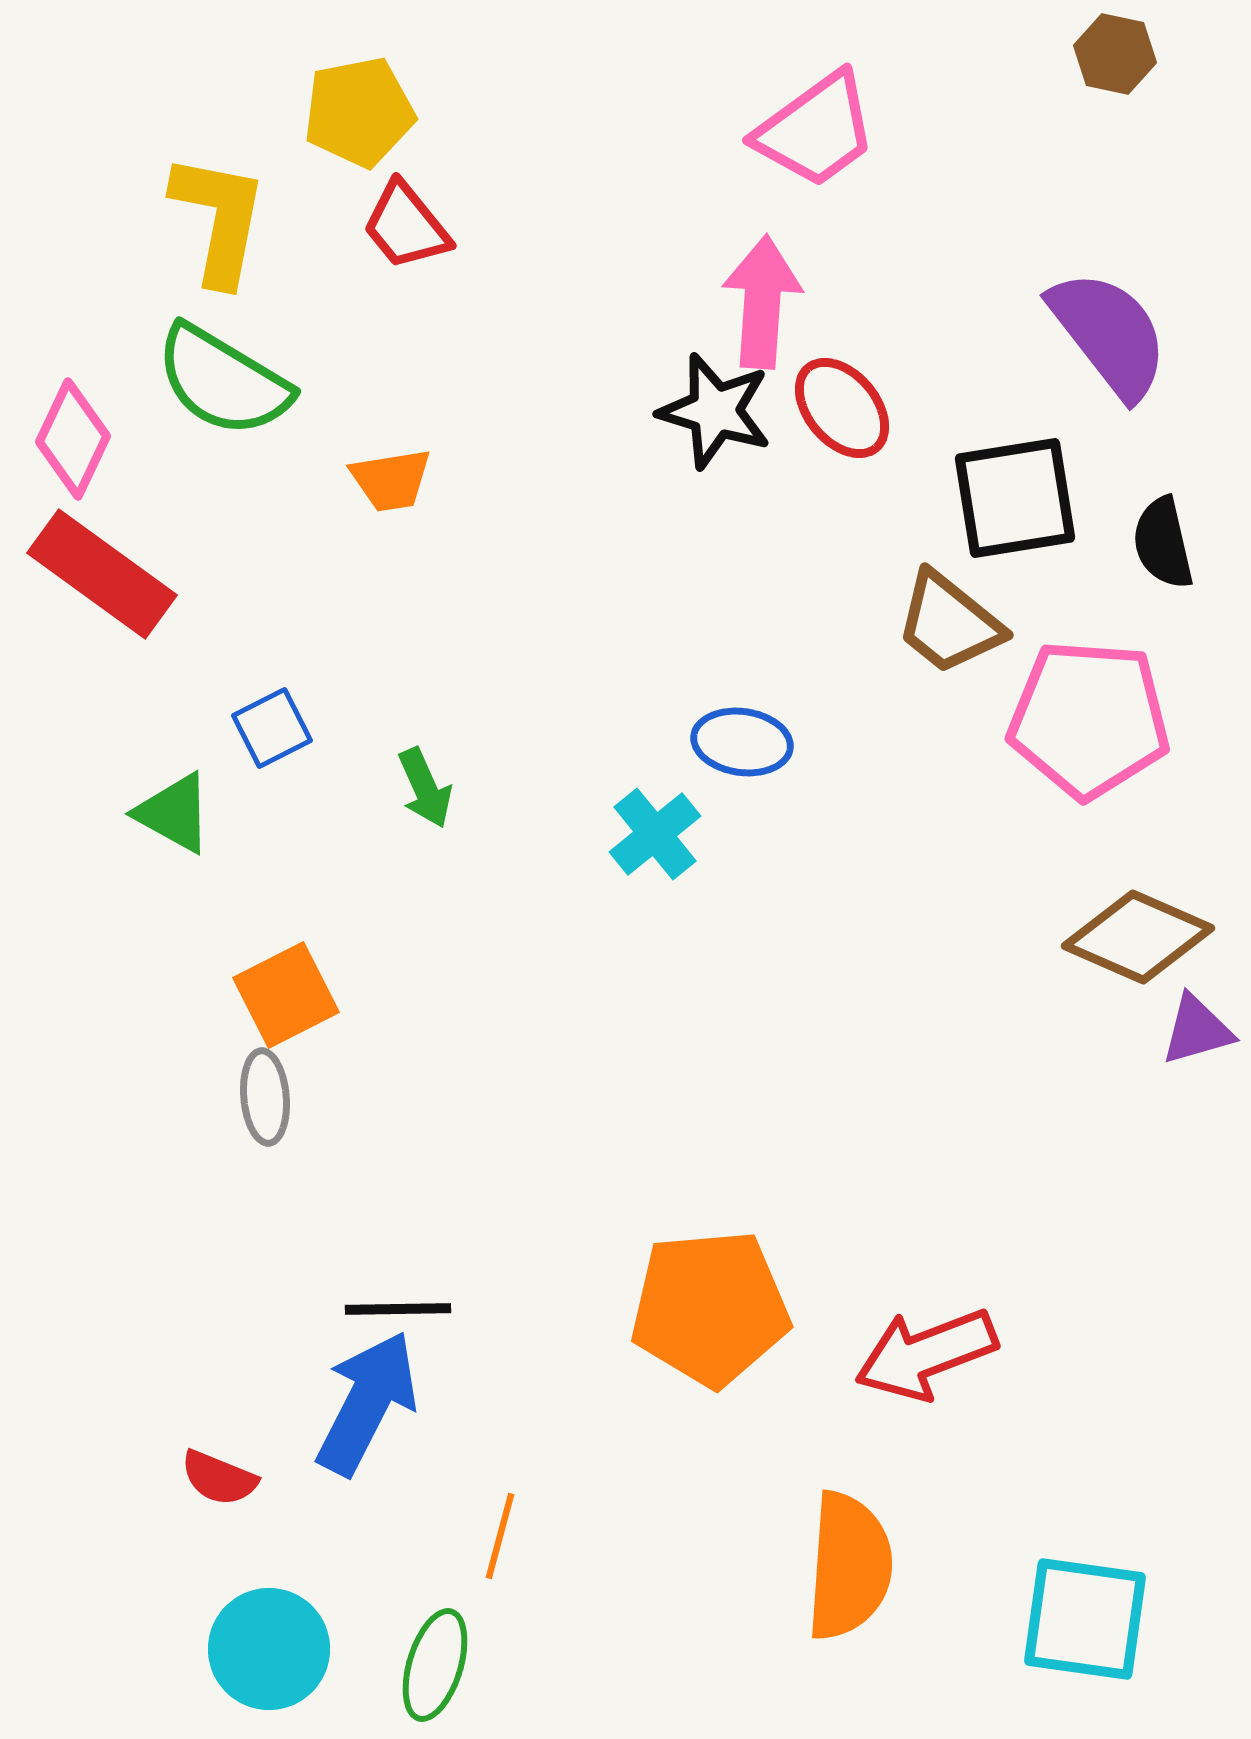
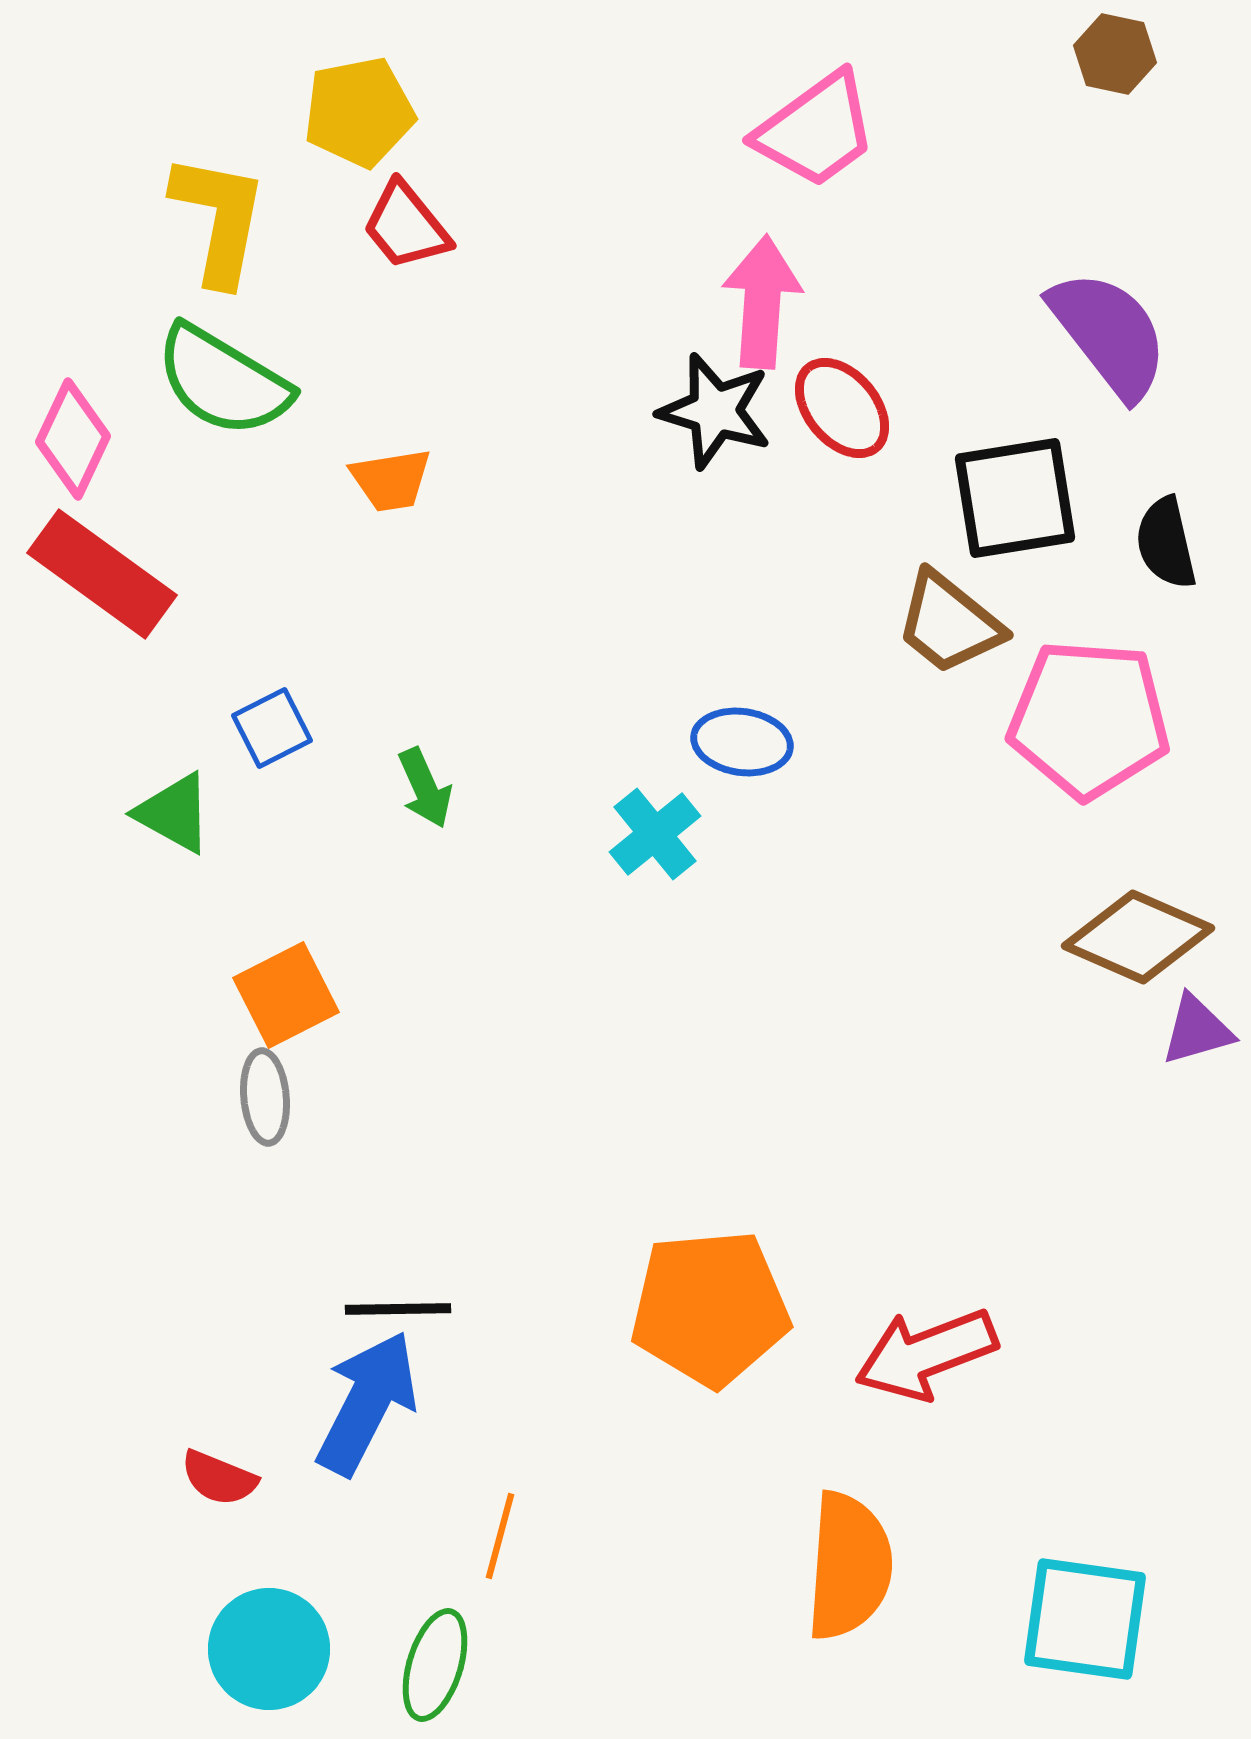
black semicircle: moved 3 px right
